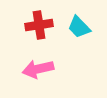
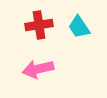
cyan trapezoid: rotated 10 degrees clockwise
